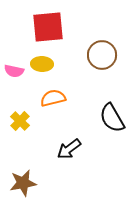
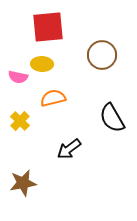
pink semicircle: moved 4 px right, 6 px down
